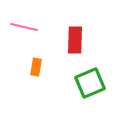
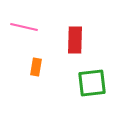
green square: moved 2 px right; rotated 16 degrees clockwise
